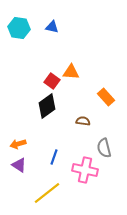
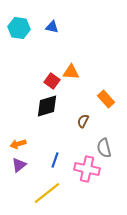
orange rectangle: moved 2 px down
black diamond: rotated 20 degrees clockwise
brown semicircle: rotated 72 degrees counterclockwise
blue line: moved 1 px right, 3 px down
purple triangle: rotated 49 degrees clockwise
pink cross: moved 2 px right, 1 px up
